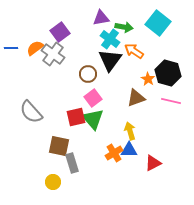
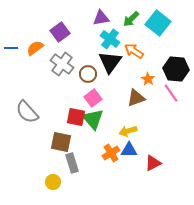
green arrow: moved 7 px right, 8 px up; rotated 126 degrees clockwise
gray cross: moved 9 px right, 10 px down
black triangle: moved 2 px down
black hexagon: moved 8 px right, 4 px up; rotated 10 degrees counterclockwise
pink line: moved 8 px up; rotated 42 degrees clockwise
gray semicircle: moved 4 px left
red square: rotated 24 degrees clockwise
yellow arrow: moved 2 px left; rotated 90 degrees counterclockwise
brown square: moved 2 px right, 4 px up
orange cross: moved 3 px left
